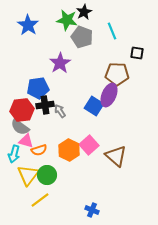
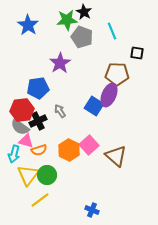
black star: rotated 14 degrees counterclockwise
green star: rotated 15 degrees counterclockwise
black cross: moved 7 px left, 16 px down; rotated 18 degrees counterclockwise
